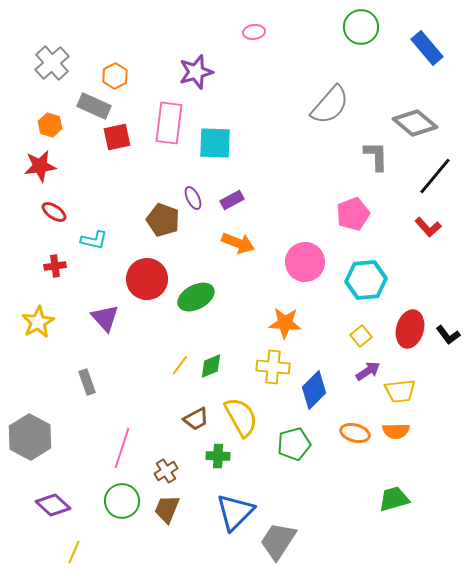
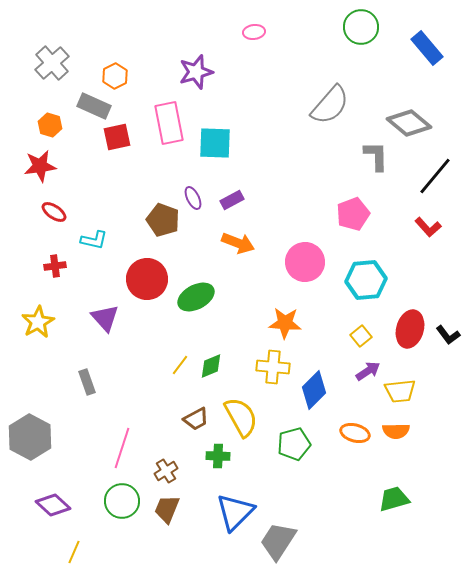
pink rectangle at (169, 123): rotated 18 degrees counterclockwise
gray diamond at (415, 123): moved 6 px left
